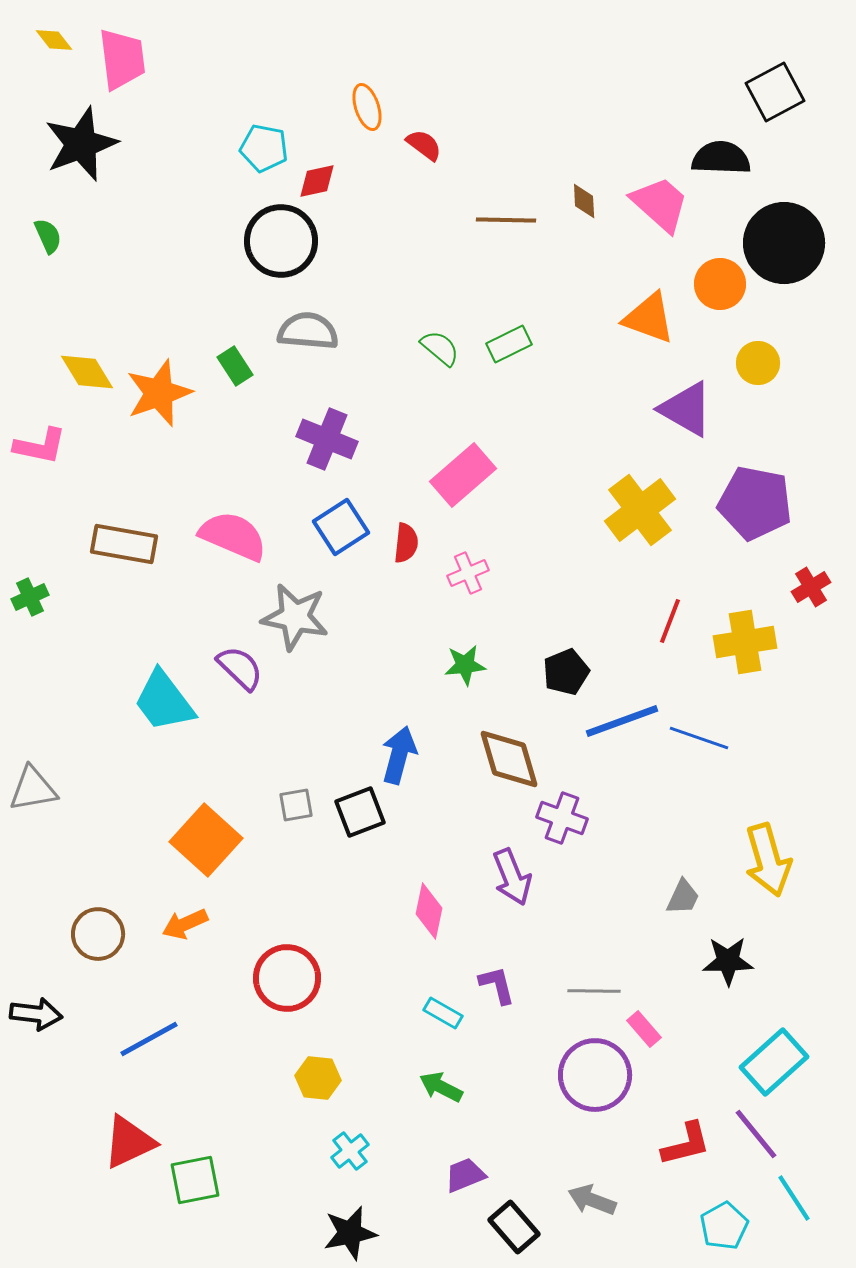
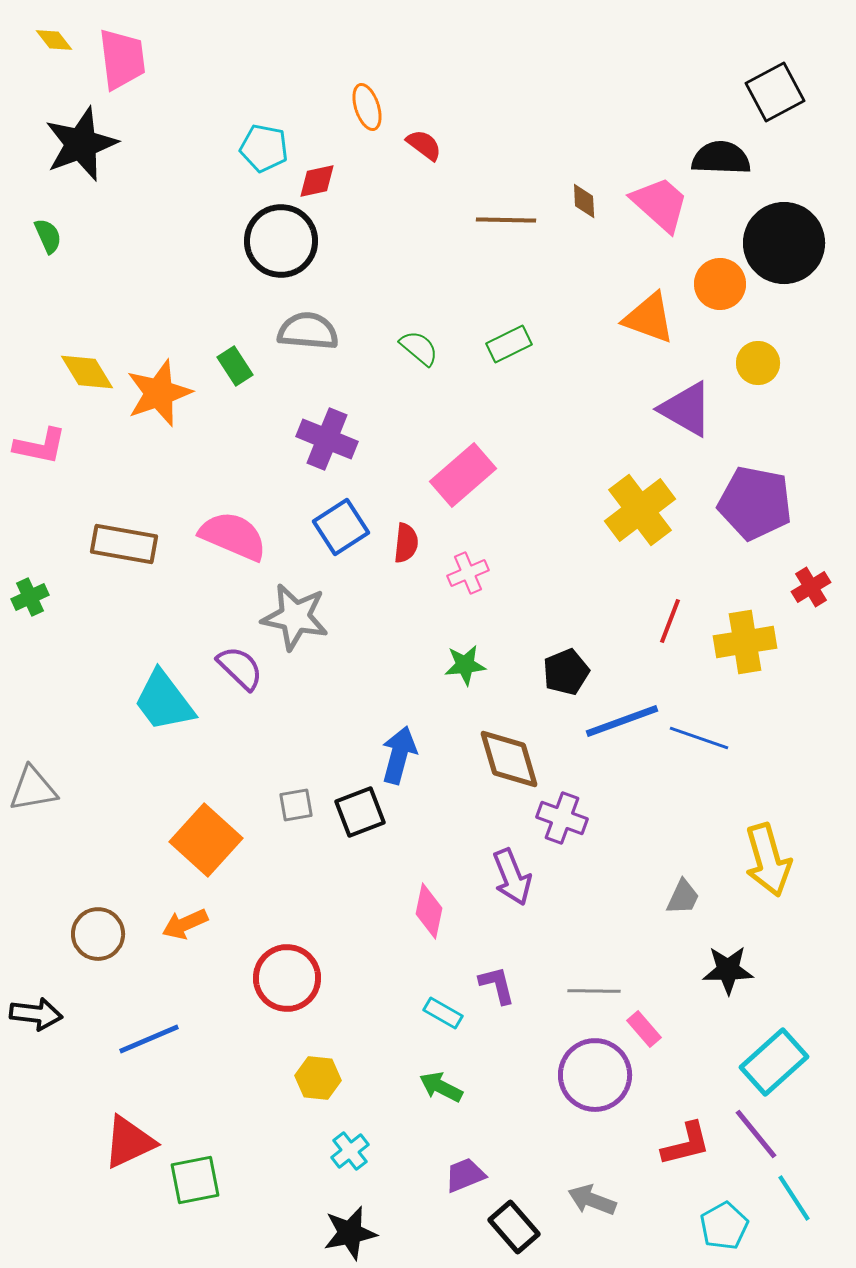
green semicircle at (440, 348): moved 21 px left
black star at (728, 961): moved 9 px down
blue line at (149, 1039): rotated 6 degrees clockwise
